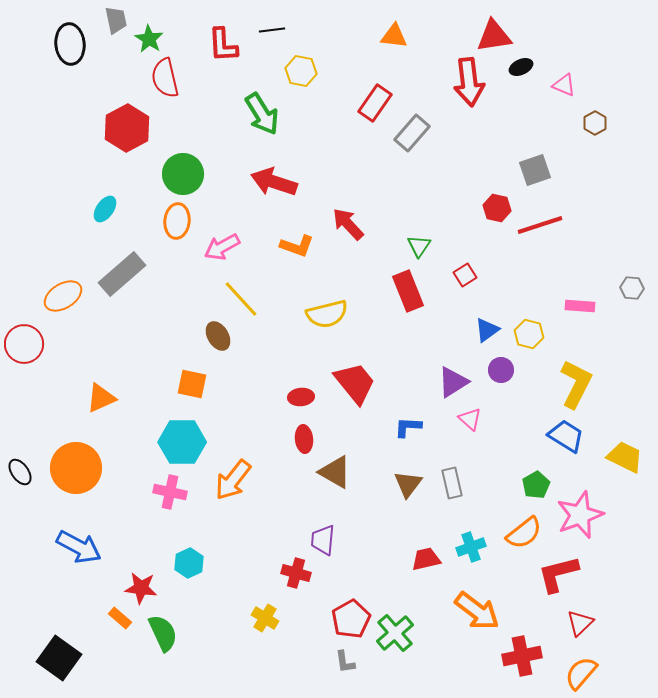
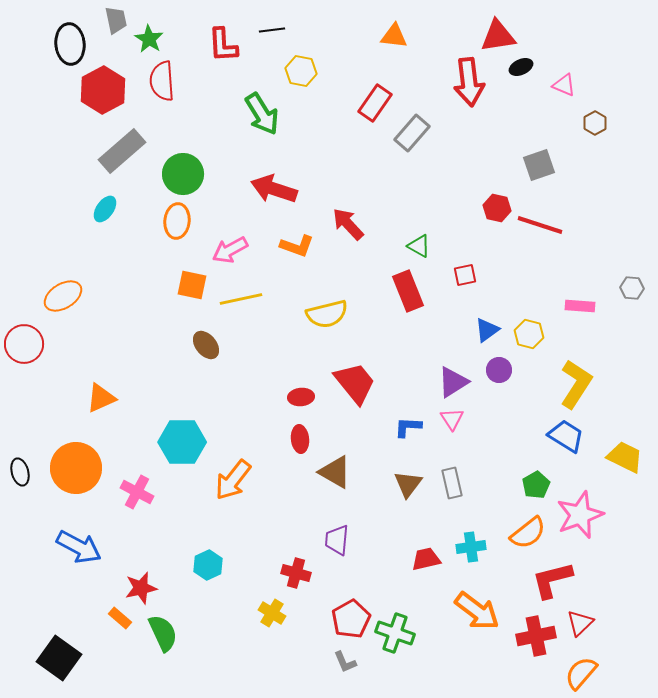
red triangle at (494, 36): moved 4 px right
red semicircle at (165, 78): moved 3 px left, 3 px down; rotated 9 degrees clockwise
red hexagon at (127, 128): moved 24 px left, 38 px up
gray square at (535, 170): moved 4 px right, 5 px up
red arrow at (274, 182): moved 7 px down
red line at (540, 225): rotated 36 degrees clockwise
green triangle at (419, 246): rotated 35 degrees counterclockwise
pink arrow at (222, 247): moved 8 px right, 3 px down
gray rectangle at (122, 274): moved 123 px up
red square at (465, 275): rotated 20 degrees clockwise
yellow line at (241, 299): rotated 60 degrees counterclockwise
brown ellipse at (218, 336): moved 12 px left, 9 px down; rotated 8 degrees counterclockwise
purple circle at (501, 370): moved 2 px left
orange square at (192, 384): moved 99 px up
yellow L-shape at (576, 384): rotated 6 degrees clockwise
pink triangle at (470, 419): moved 18 px left; rotated 15 degrees clockwise
red ellipse at (304, 439): moved 4 px left
black ellipse at (20, 472): rotated 20 degrees clockwise
pink cross at (170, 492): moved 33 px left; rotated 16 degrees clockwise
orange semicircle at (524, 533): moved 4 px right
purple trapezoid at (323, 540): moved 14 px right
cyan cross at (471, 547): rotated 12 degrees clockwise
cyan hexagon at (189, 563): moved 19 px right, 2 px down
red L-shape at (558, 574): moved 6 px left, 6 px down
red star at (141, 588): rotated 20 degrees counterclockwise
yellow cross at (265, 618): moved 7 px right, 5 px up
green cross at (395, 633): rotated 30 degrees counterclockwise
red cross at (522, 656): moved 14 px right, 20 px up
gray L-shape at (345, 662): rotated 15 degrees counterclockwise
